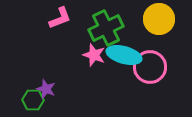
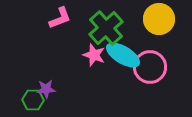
green cross: rotated 16 degrees counterclockwise
cyan ellipse: moved 1 px left; rotated 16 degrees clockwise
purple star: rotated 24 degrees counterclockwise
